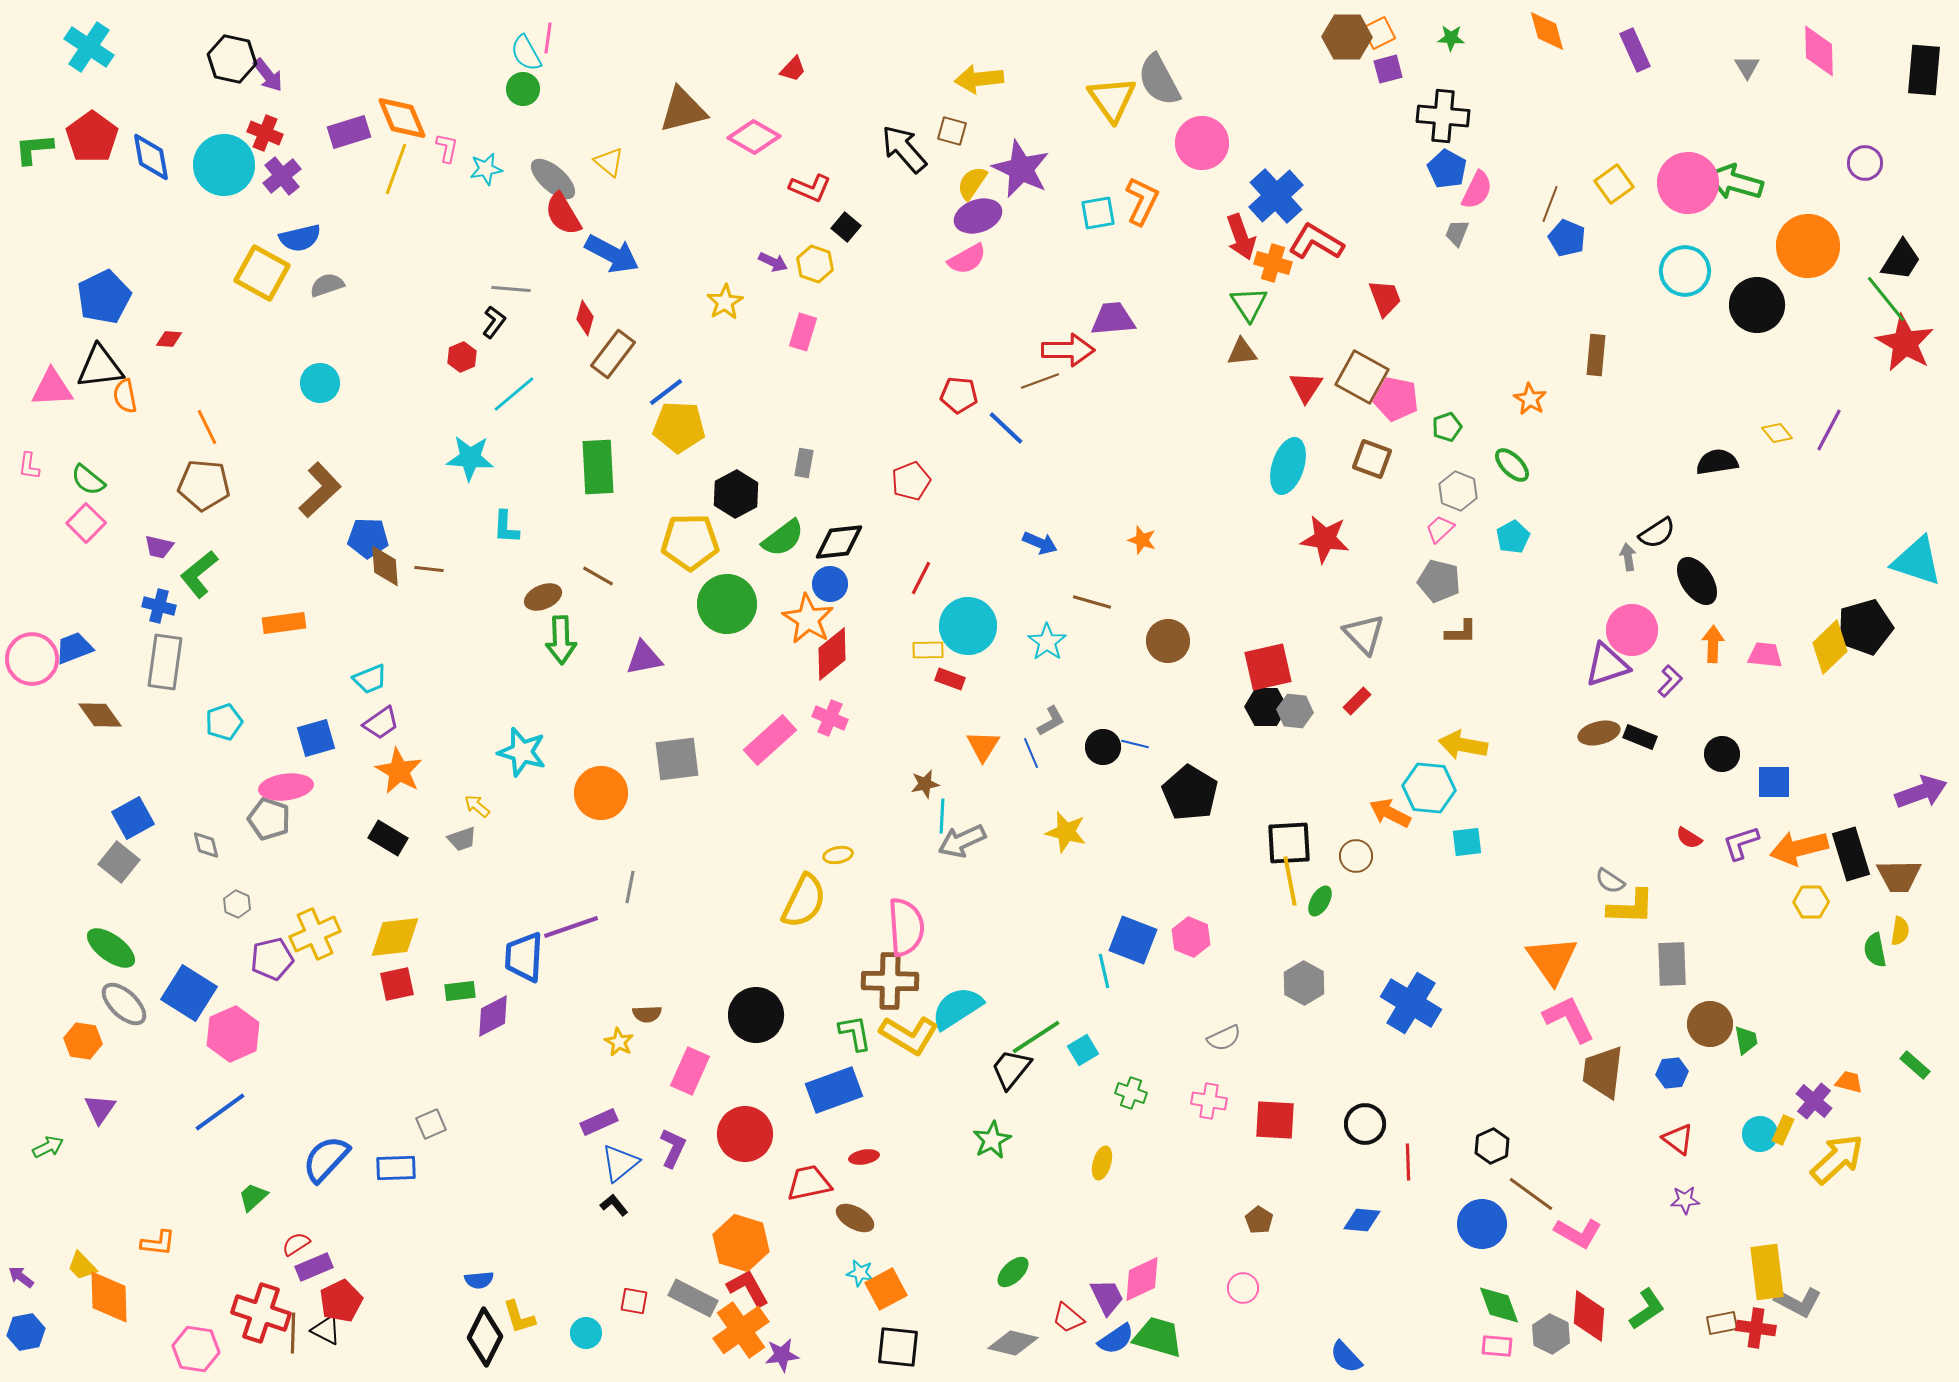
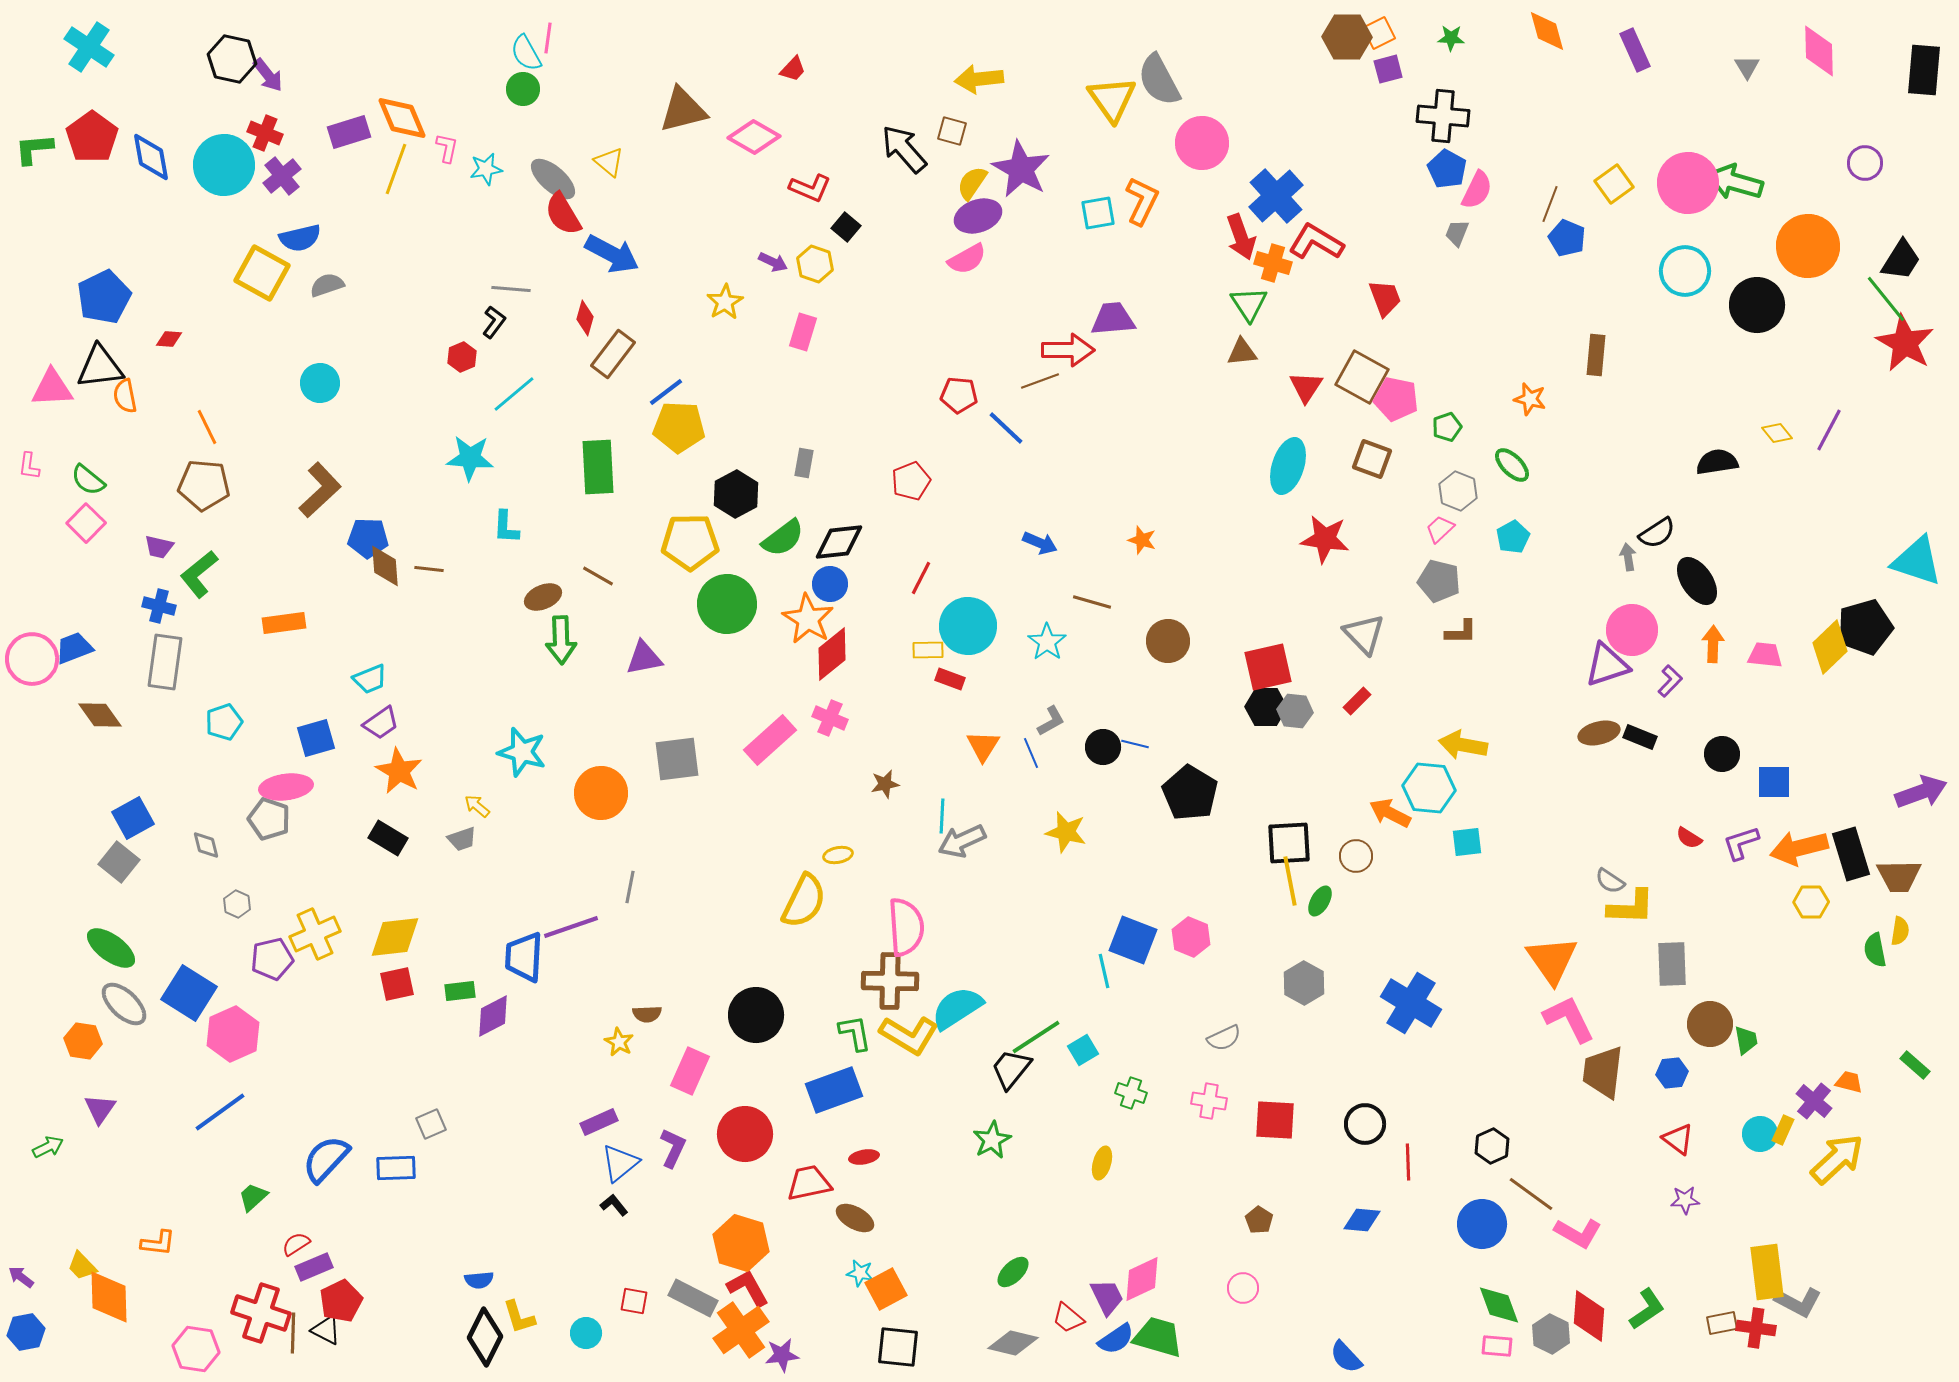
purple star at (1021, 169): rotated 4 degrees clockwise
orange star at (1530, 399): rotated 16 degrees counterclockwise
brown star at (925, 784): moved 40 px left
